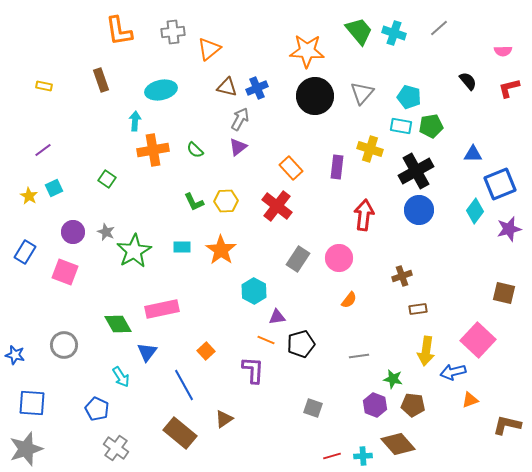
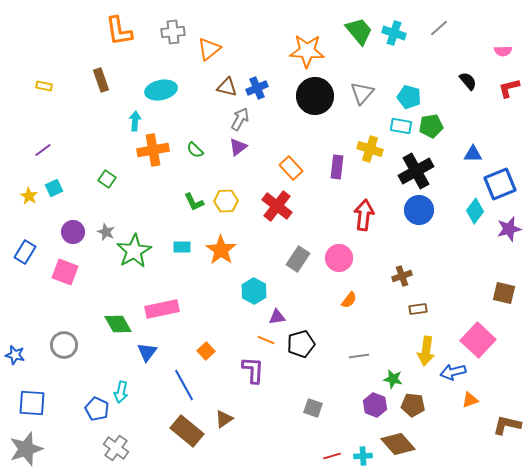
cyan arrow at (121, 377): moved 15 px down; rotated 45 degrees clockwise
brown rectangle at (180, 433): moved 7 px right, 2 px up
